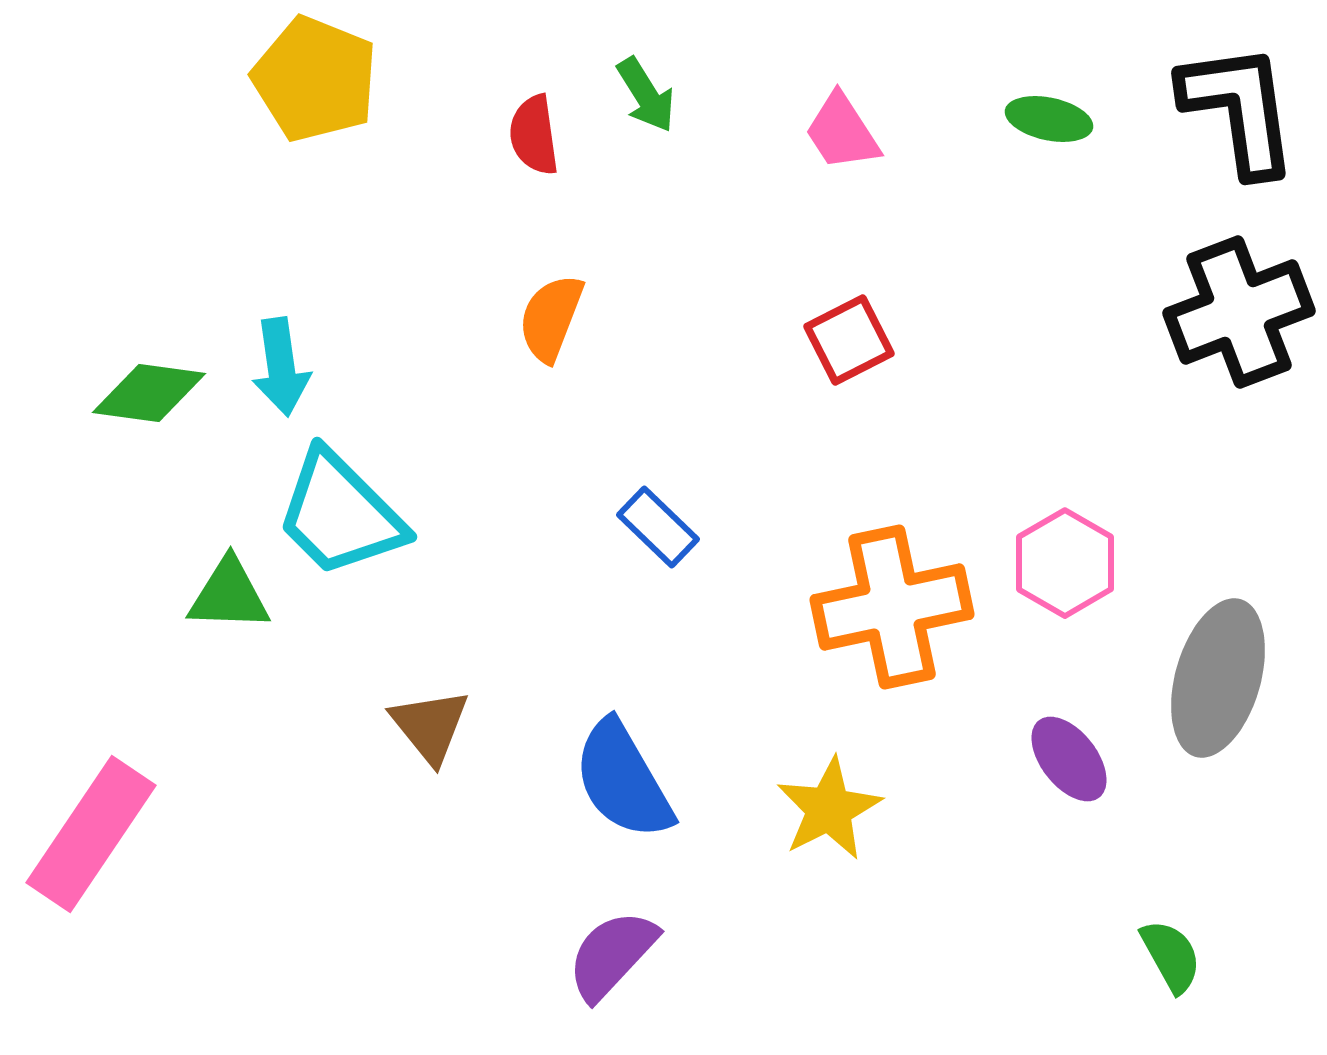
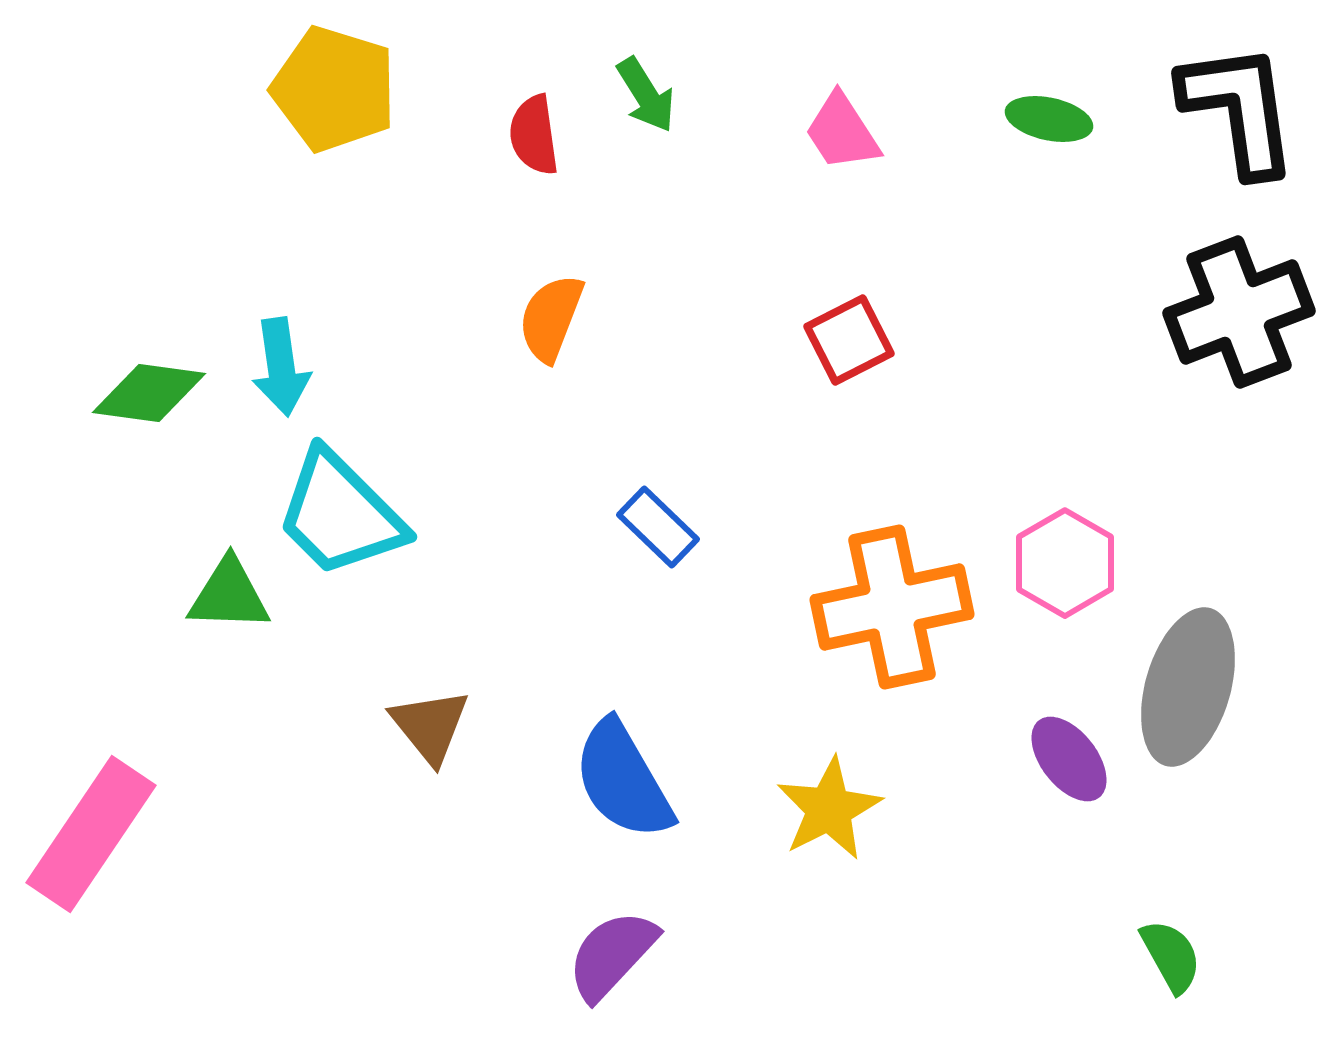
yellow pentagon: moved 19 px right, 10 px down; rotated 5 degrees counterclockwise
gray ellipse: moved 30 px left, 9 px down
